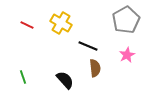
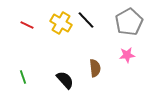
gray pentagon: moved 3 px right, 2 px down
black line: moved 2 px left, 26 px up; rotated 24 degrees clockwise
pink star: rotated 21 degrees clockwise
